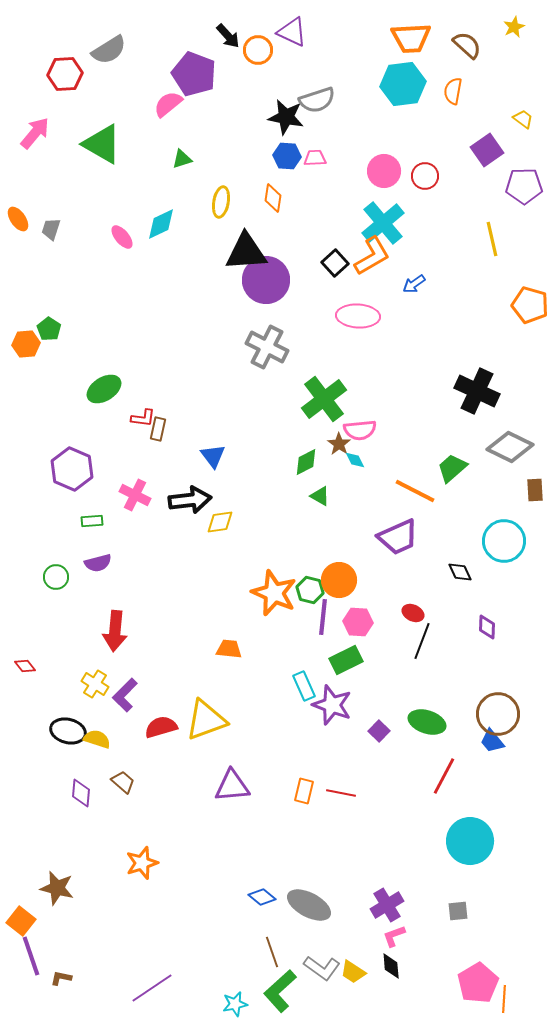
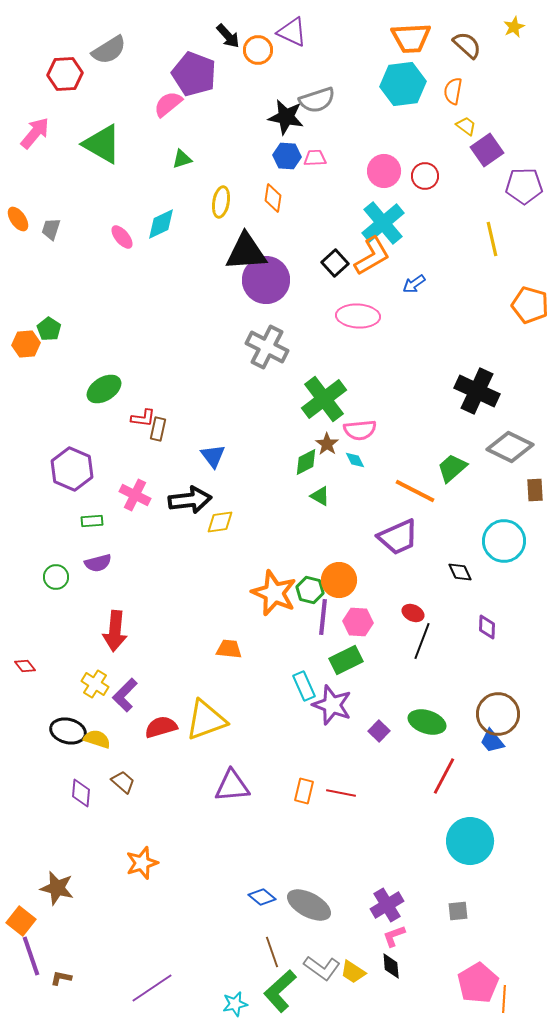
yellow trapezoid at (523, 119): moved 57 px left, 7 px down
brown star at (339, 444): moved 12 px left
